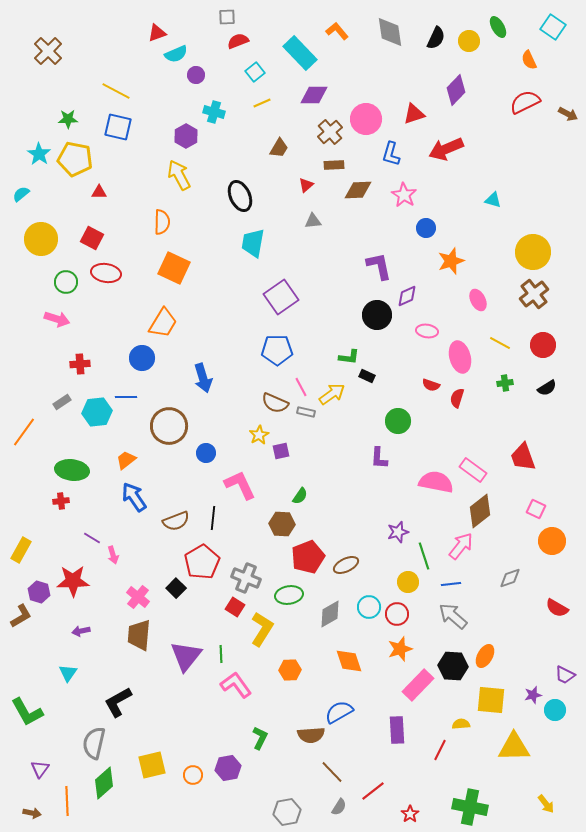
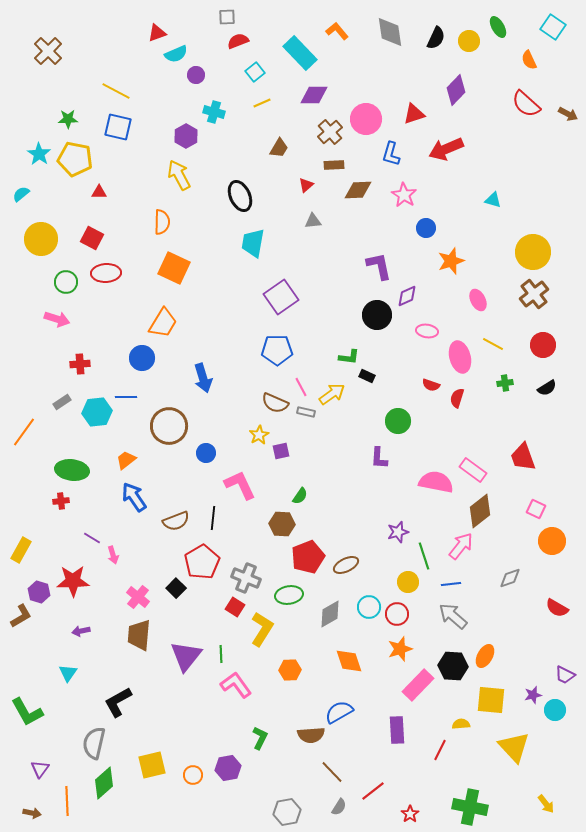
red semicircle at (525, 102): moved 1 px right, 2 px down; rotated 112 degrees counterclockwise
red ellipse at (106, 273): rotated 12 degrees counterclockwise
yellow line at (500, 343): moved 7 px left, 1 px down
yellow triangle at (514, 747): rotated 48 degrees clockwise
